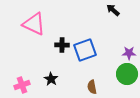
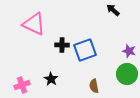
purple star: moved 2 px up; rotated 16 degrees clockwise
brown semicircle: moved 2 px right, 1 px up
